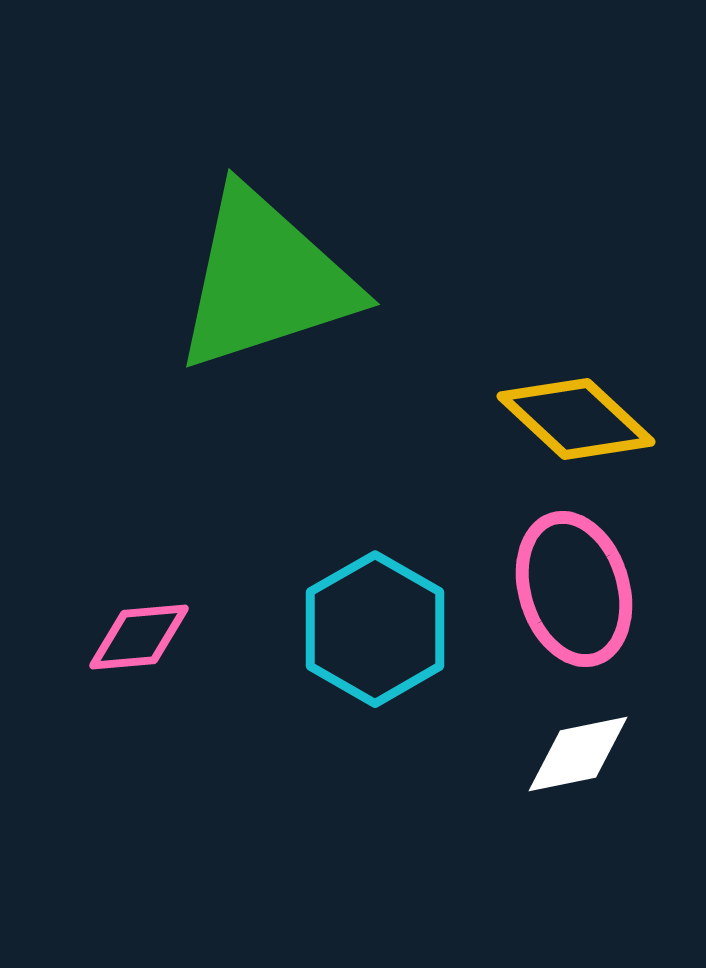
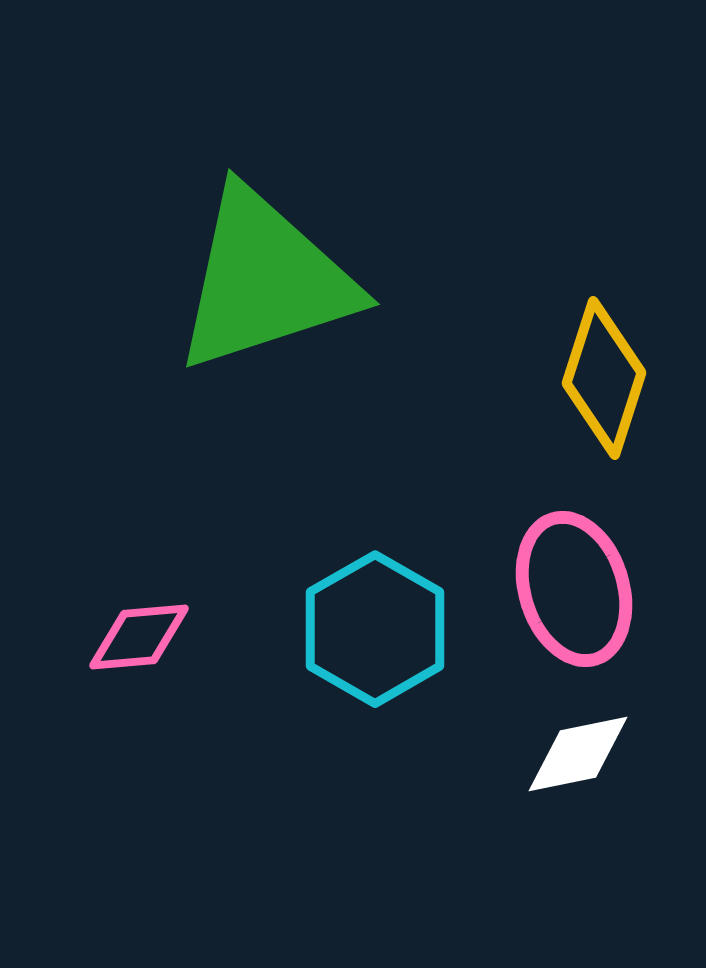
yellow diamond: moved 28 px right, 41 px up; rotated 65 degrees clockwise
